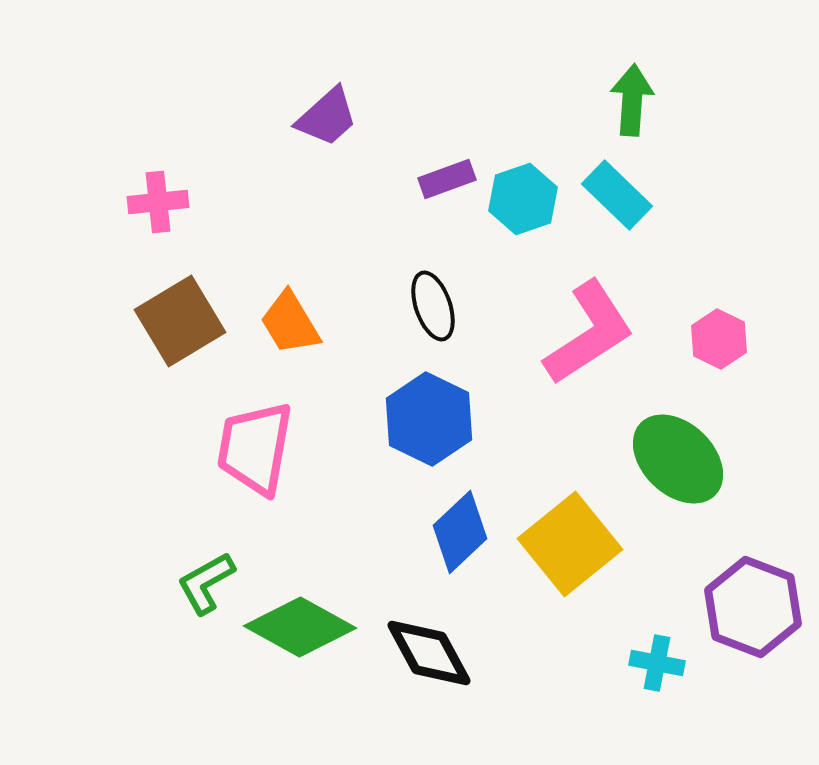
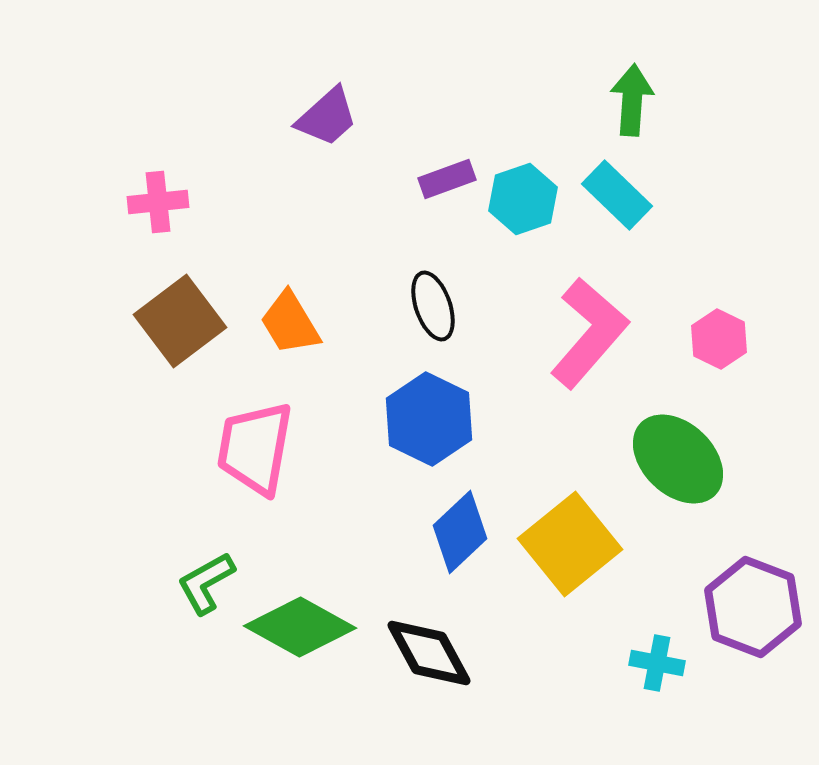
brown square: rotated 6 degrees counterclockwise
pink L-shape: rotated 16 degrees counterclockwise
